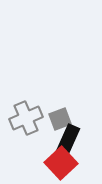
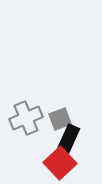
red square: moved 1 px left
